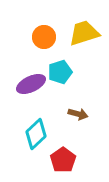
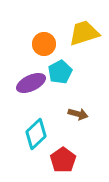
orange circle: moved 7 px down
cyan pentagon: rotated 10 degrees counterclockwise
purple ellipse: moved 1 px up
